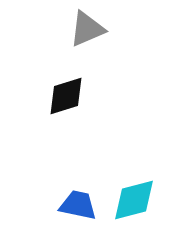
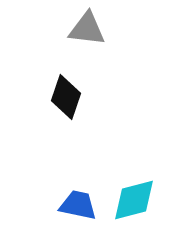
gray triangle: rotated 30 degrees clockwise
black diamond: moved 1 px down; rotated 54 degrees counterclockwise
